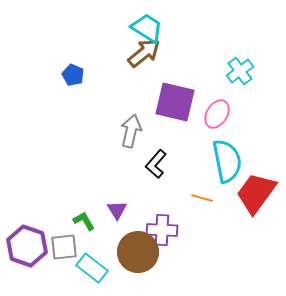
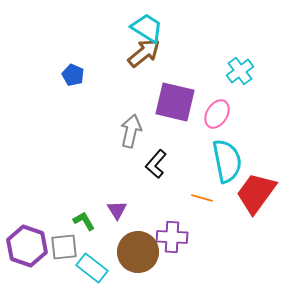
purple cross: moved 10 px right, 7 px down
